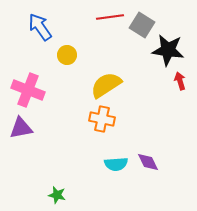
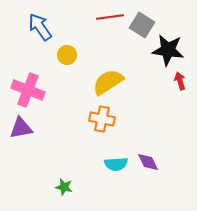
yellow semicircle: moved 2 px right, 3 px up
green star: moved 7 px right, 8 px up
